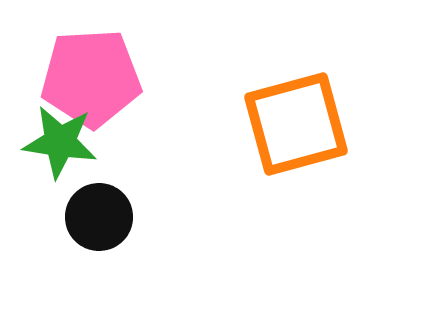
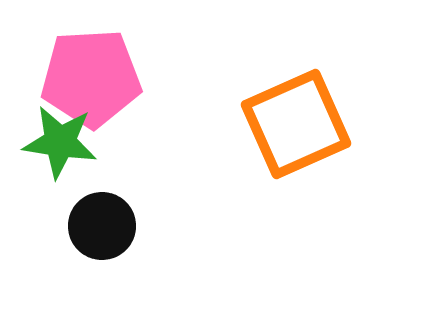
orange square: rotated 9 degrees counterclockwise
black circle: moved 3 px right, 9 px down
